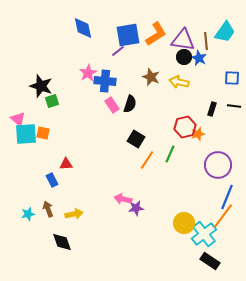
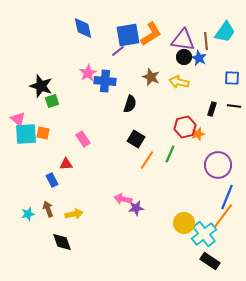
orange L-shape at (156, 34): moved 5 px left
pink rectangle at (112, 105): moved 29 px left, 34 px down
